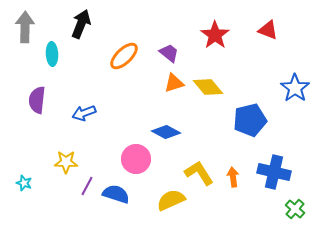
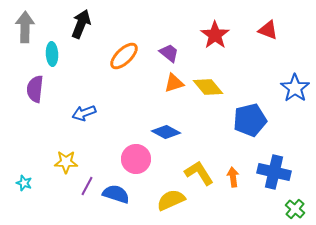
purple semicircle: moved 2 px left, 11 px up
